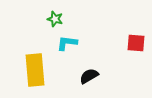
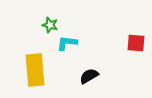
green star: moved 5 px left, 6 px down
